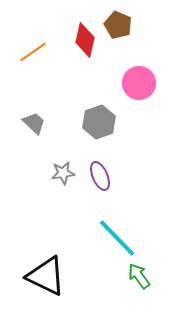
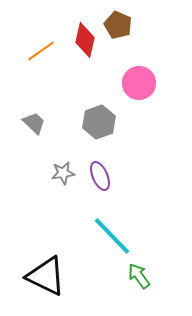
orange line: moved 8 px right, 1 px up
cyan line: moved 5 px left, 2 px up
